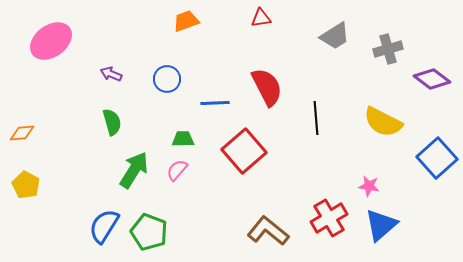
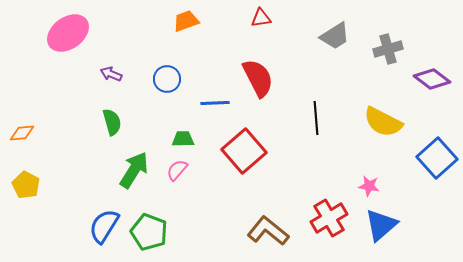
pink ellipse: moved 17 px right, 8 px up
red semicircle: moved 9 px left, 9 px up
